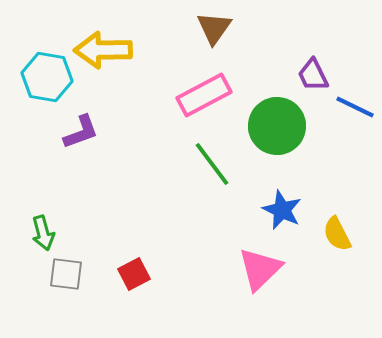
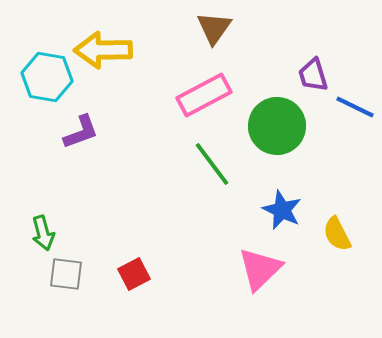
purple trapezoid: rotated 9 degrees clockwise
